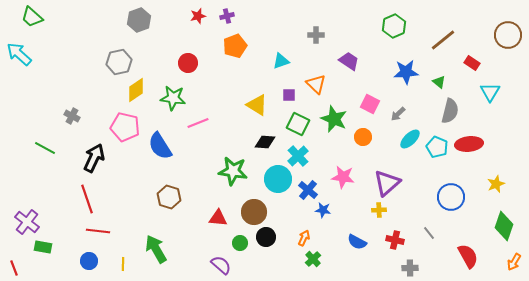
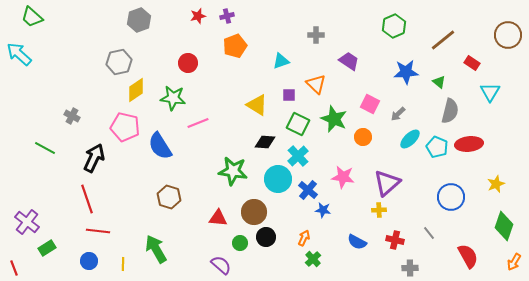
green rectangle at (43, 247): moved 4 px right, 1 px down; rotated 42 degrees counterclockwise
